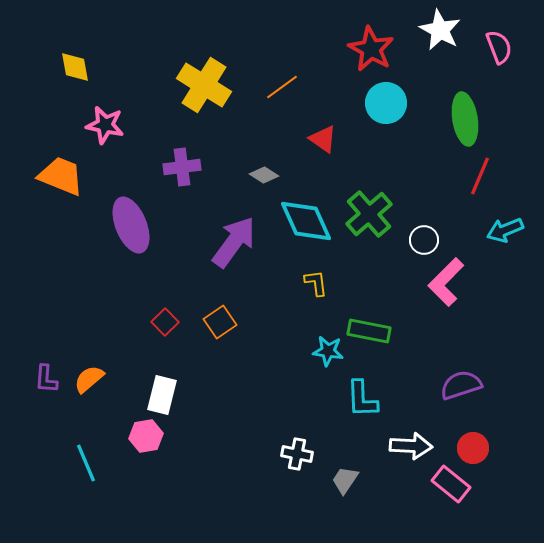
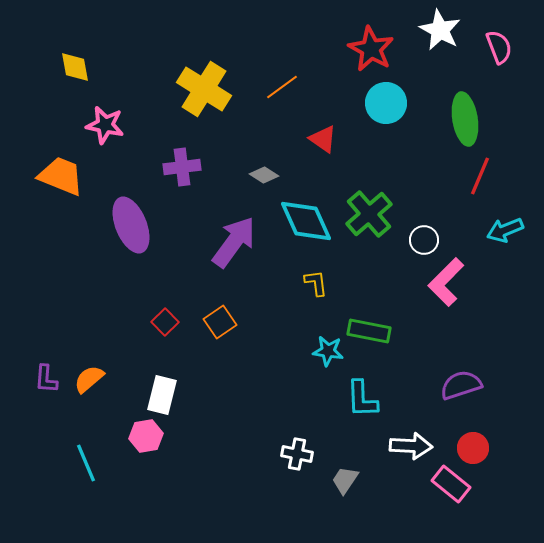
yellow cross: moved 4 px down
